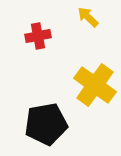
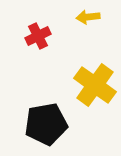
yellow arrow: rotated 50 degrees counterclockwise
red cross: rotated 15 degrees counterclockwise
